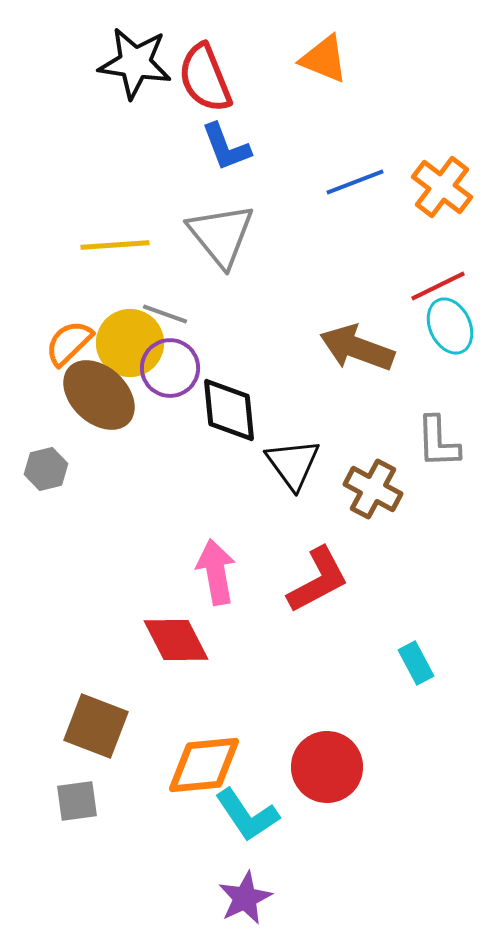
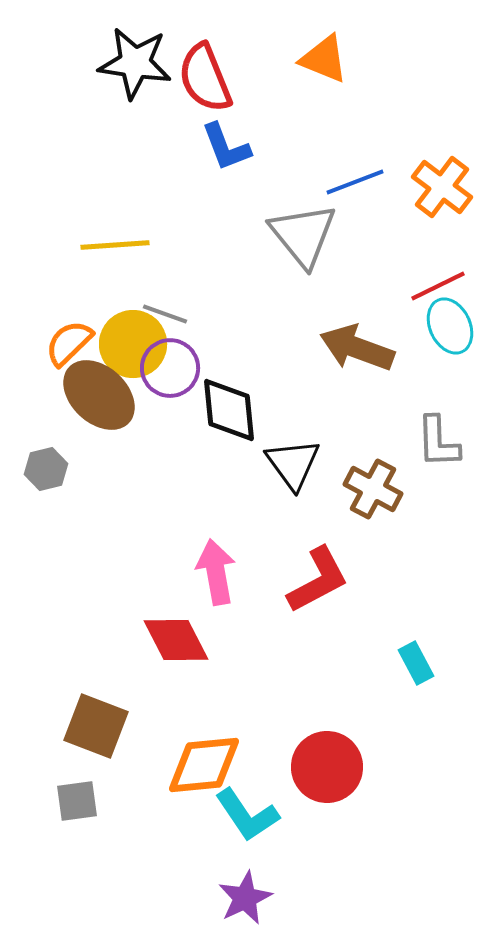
gray triangle: moved 82 px right
yellow circle: moved 3 px right, 1 px down
